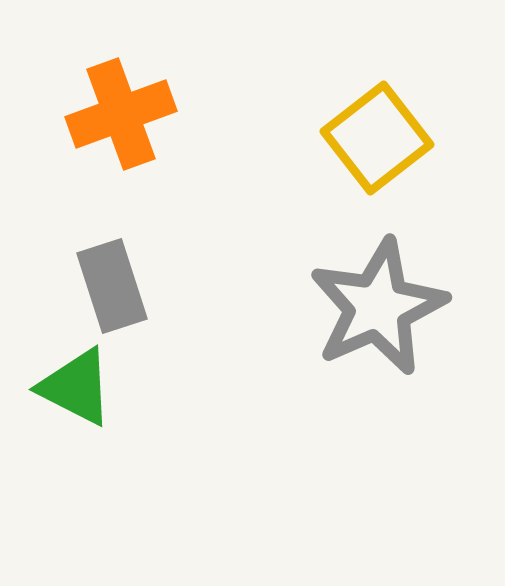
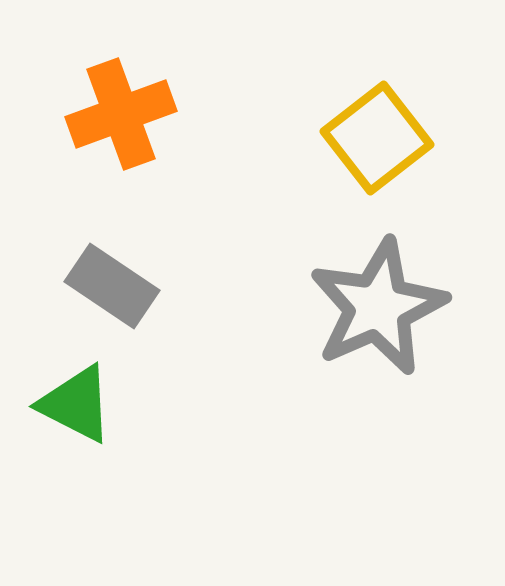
gray rectangle: rotated 38 degrees counterclockwise
green triangle: moved 17 px down
